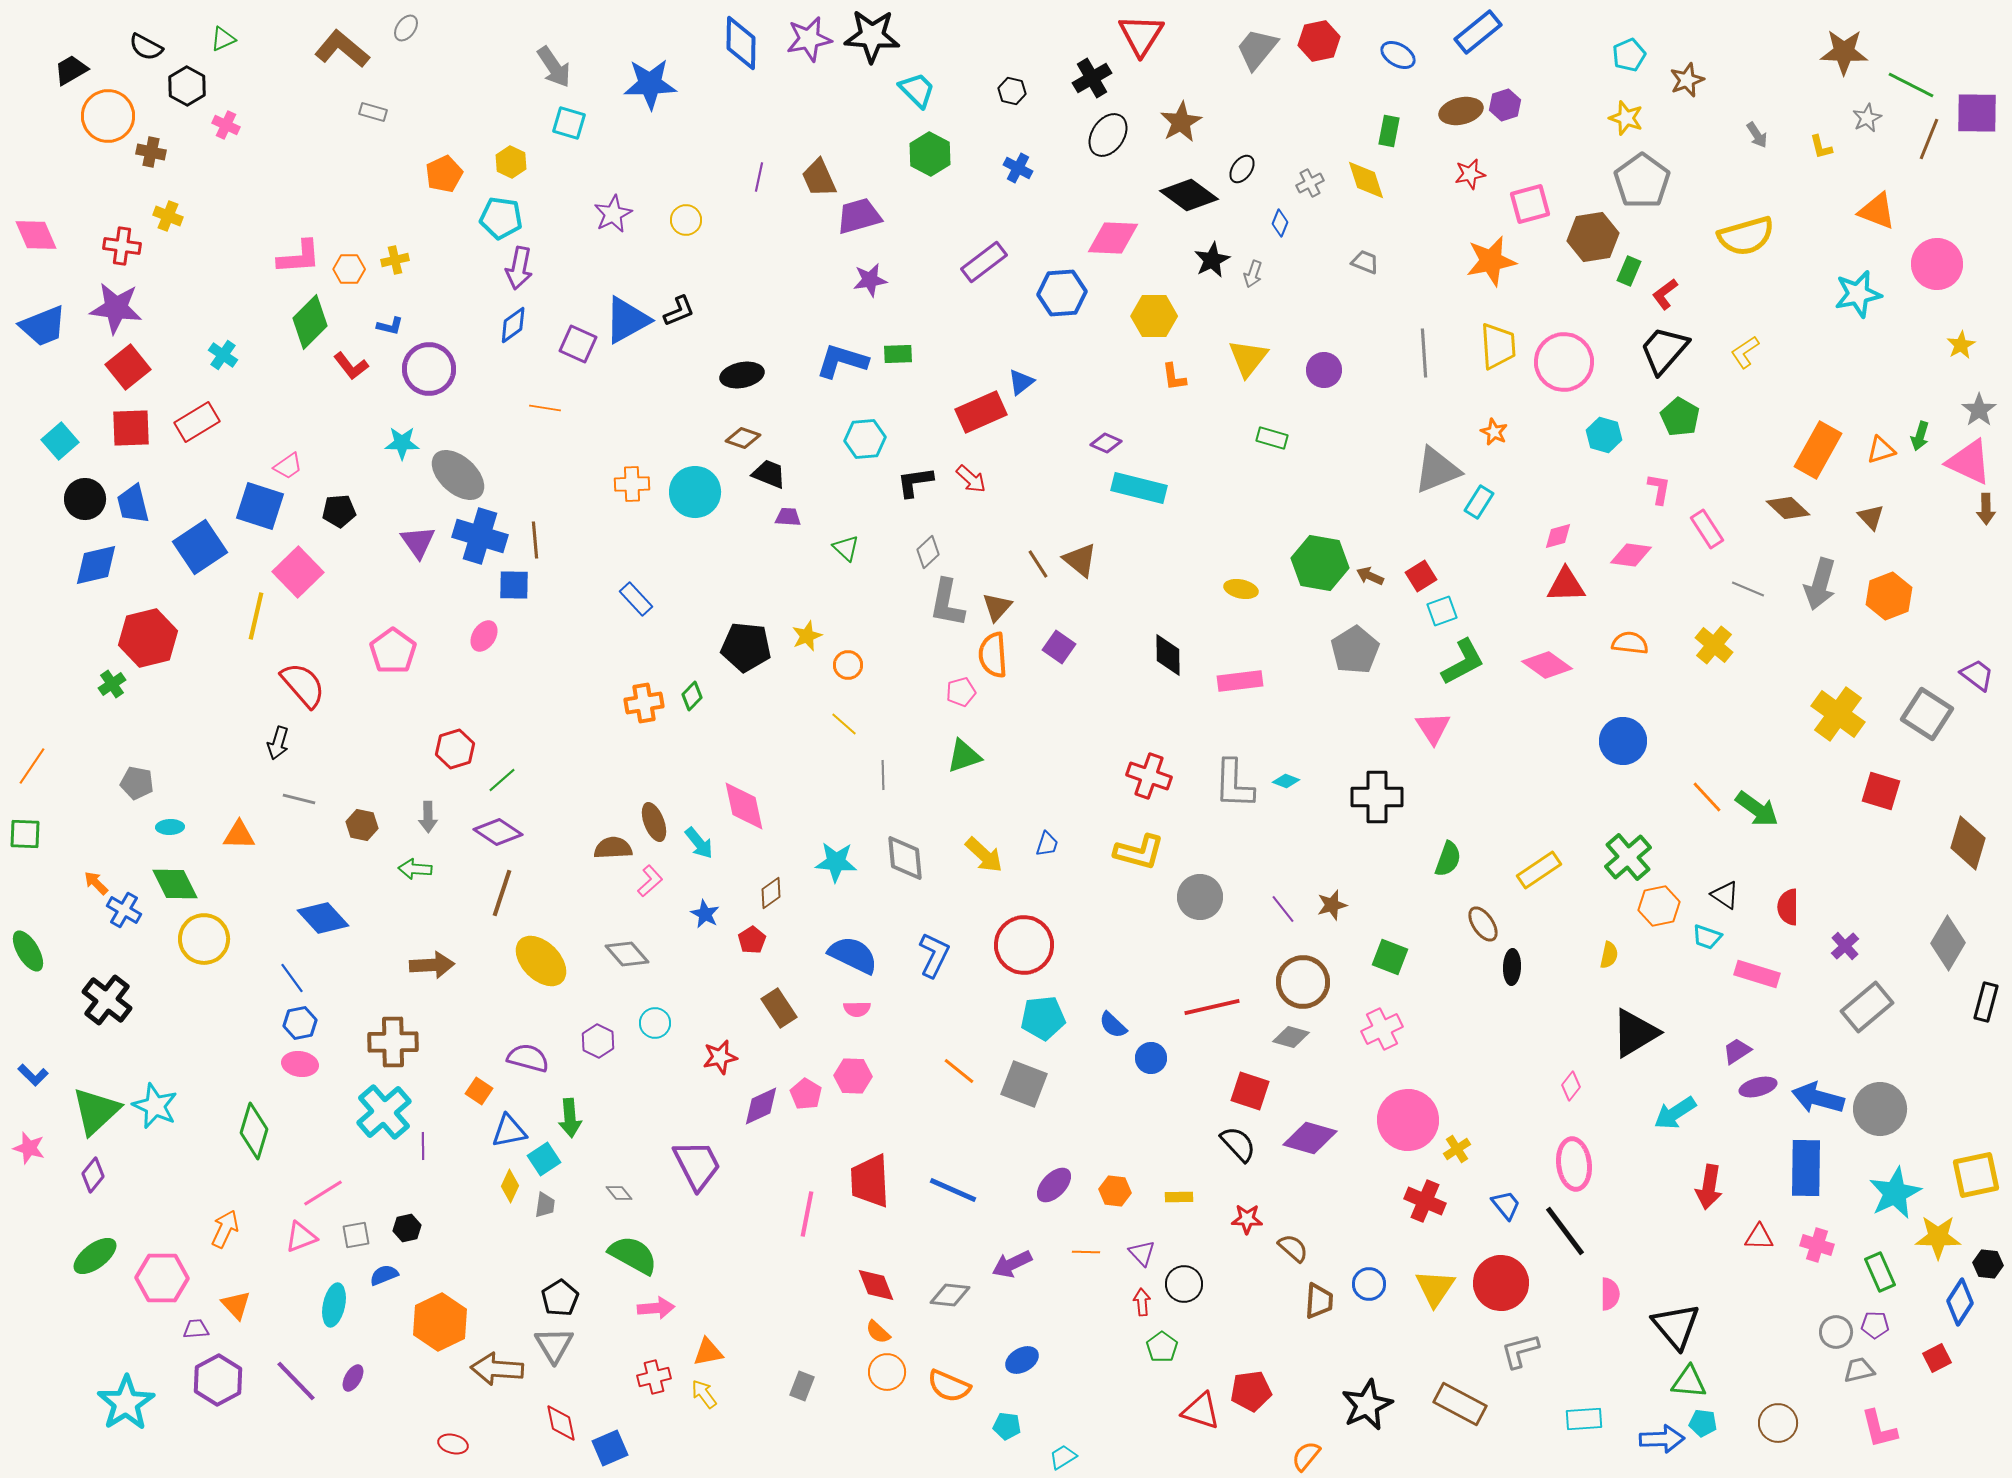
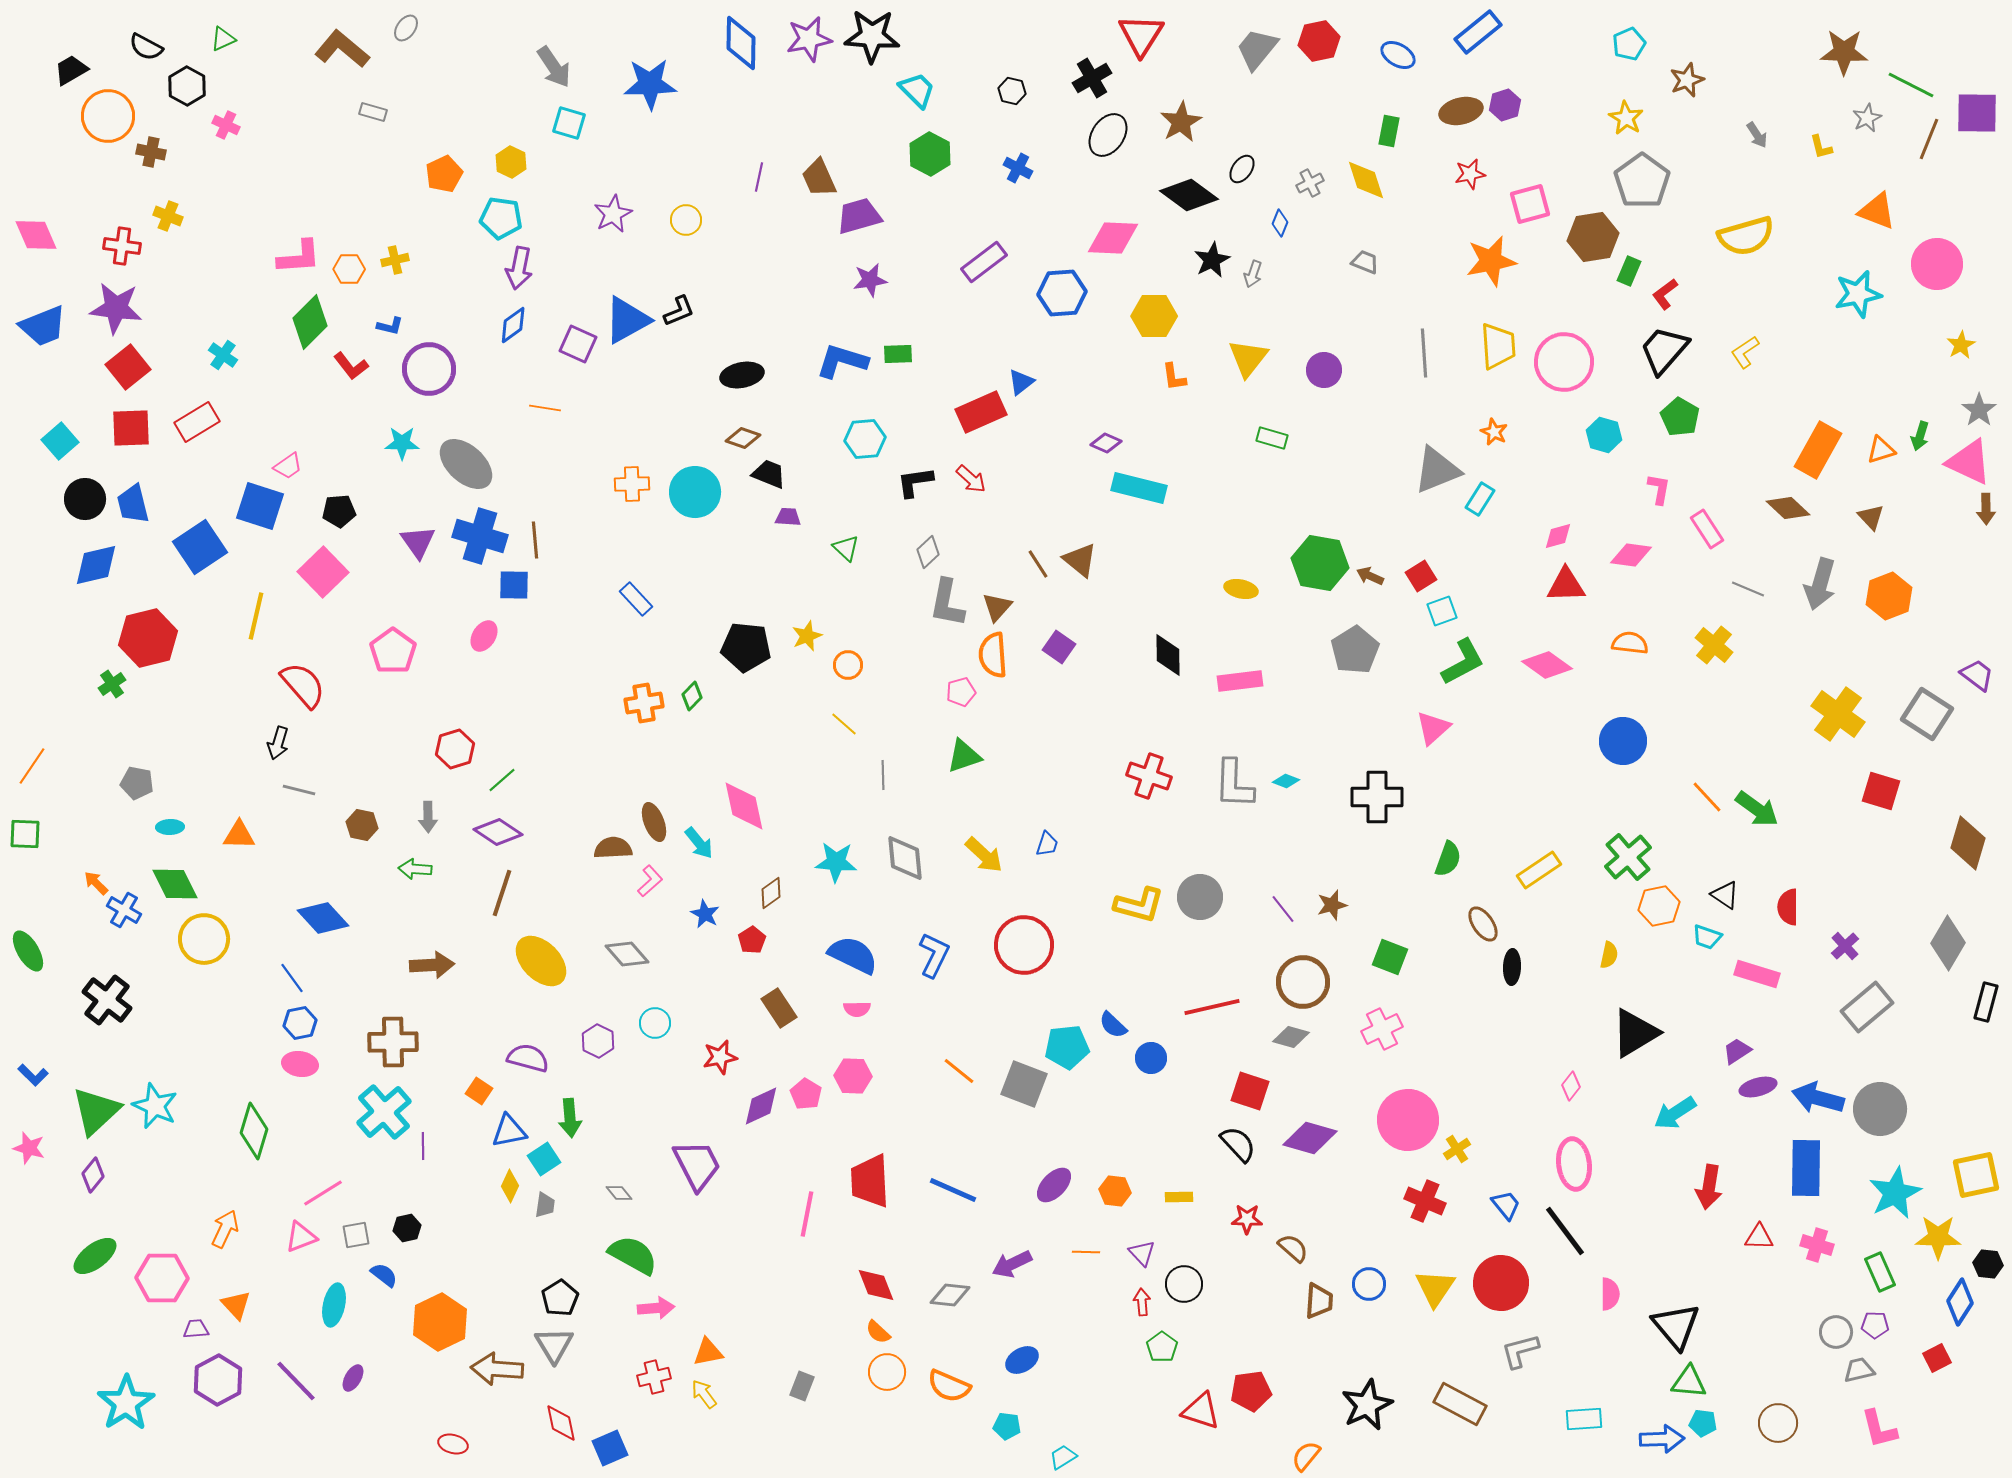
cyan pentagon at (1629, 55): moved 11 px up
yellow star at (1626, 118): rotated 12 degrees clockwise
gray ellipse at (458, 475): moved 8 px right, 11 px up
cyan rectangle at (1479, 502): moved 1 px right, 3 px up
pink square at (298, 572): moved 25 px right
pink triangle at (1433, 728): rotated 21 degrees clockwise
gray line at (299, 799): moved 9 px up
yellow L-shape at (1139, 852): moved 53 px down
cyan pentagon at (1043, 1018): moved 24 px right, 29 px down
blue semicircle at (384, 1275): rotated 60 degrees clockwise
